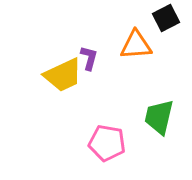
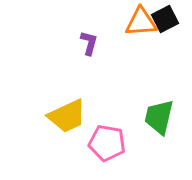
black square: moved 1 px left, 1 px down
orange triangle: moved 5 px right, 23 px up
purple L-shape: moved 15 px up
yellow trapezoid: moved 4 px right, 41 px down
